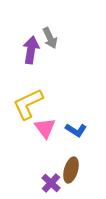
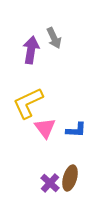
gray arrow: moved 4 px right
yellow L-shape: moved 1 px up
blue L-shape: rotated 30 degrees counterclockwise
brown ellipse: moved 1 px left, 8 px down
purple cross: moved 1 px left
